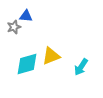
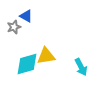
blue triangle: rotated 24 degrees clockwise
yellow triangle: moved 5 px left; rotated 12 degrees clockwise
cyan arrow: rotated 60 degrees counterclockwise
